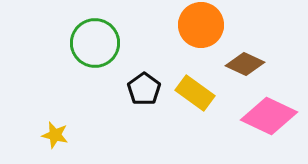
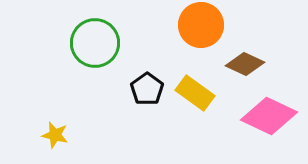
black pentagon: moved 3 px right
